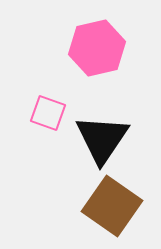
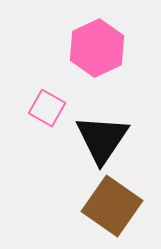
pink hexagon: rotated 12 degrees counterclockwise
pink square: moved 1 px left, 5 px up; rotated 9 degrees clockwise
